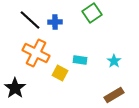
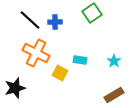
black star: rotated 20 degrees clockwise
